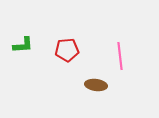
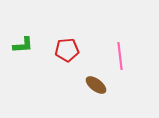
brown ellipse: rotated 30 degrees clockwise
